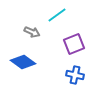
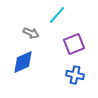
cyan line: rotated 12 degrees counterclockwise
gray arrow: moved 1 px left, 1 px down
blue diamond: rotated 60 degrees counterclockwise
